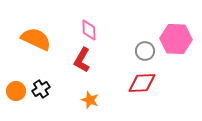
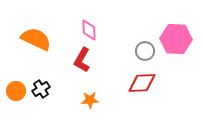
orange star: rotated 24 degrees counterclockwise
